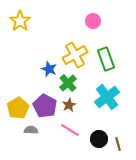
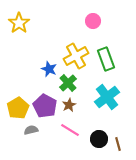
yellow star: moved 1 px left, 2 px down
yellow cross: moved 1 px right, 1 px down
gray semicircle: rotated 16 degrees counterclockwise
